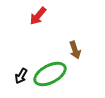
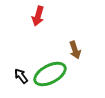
red arrow: rotated 24 degrees counterclockwise
black arrow: rotated 112 degrees clockwise
